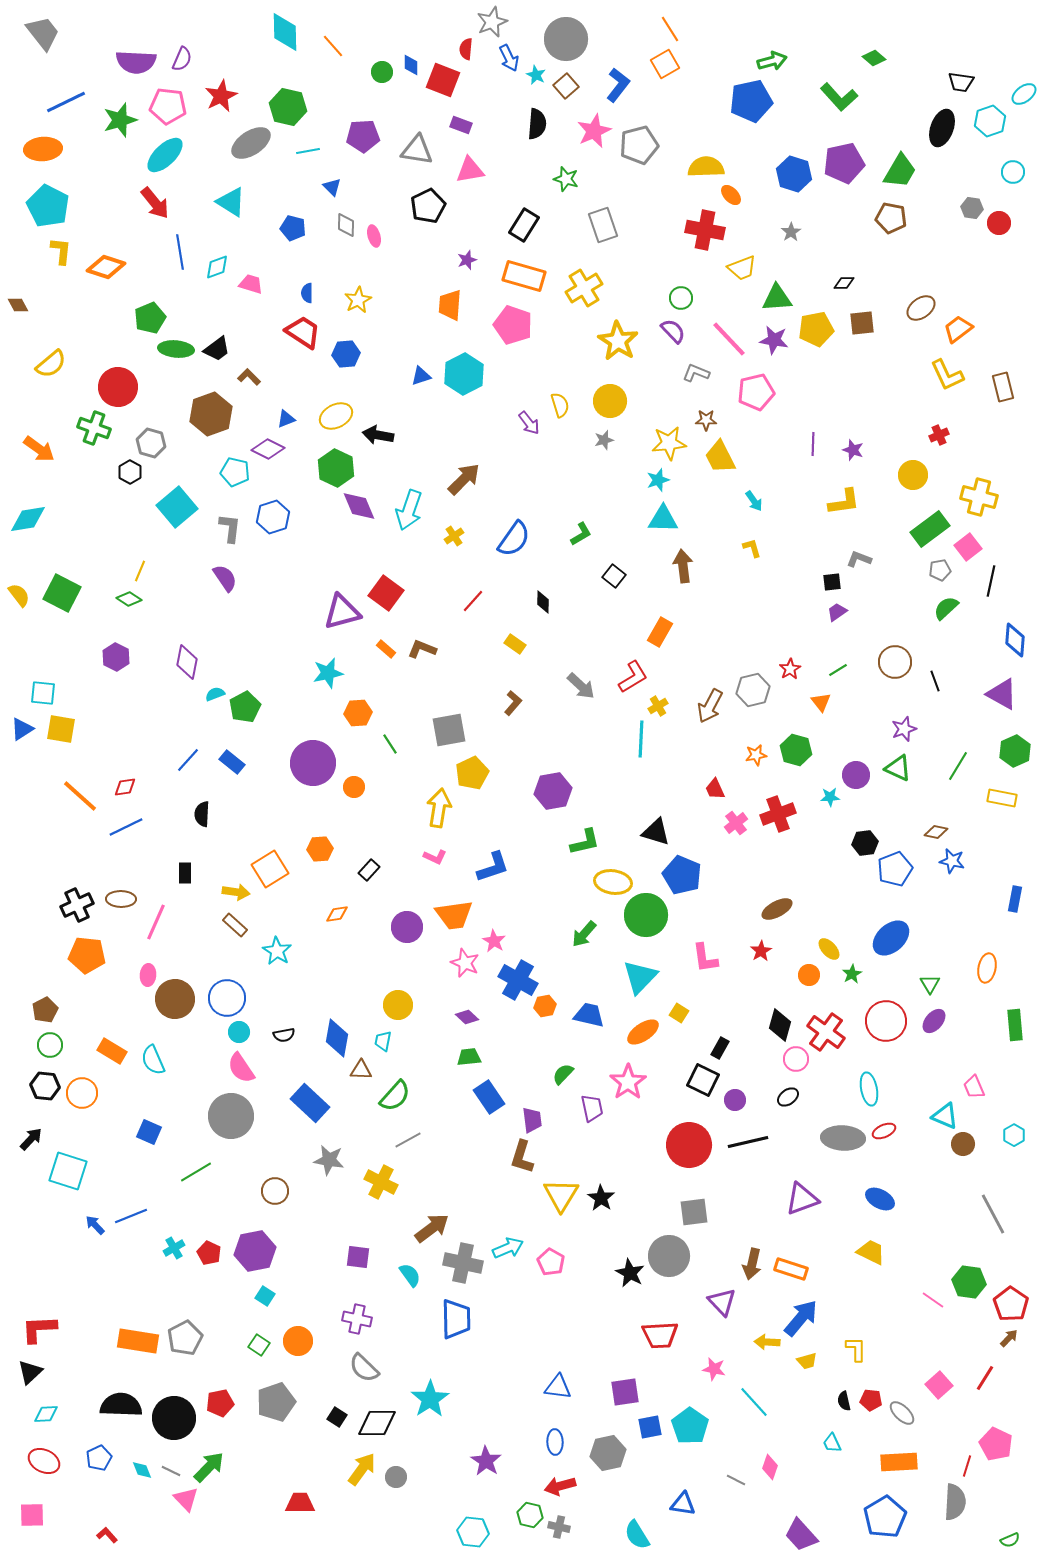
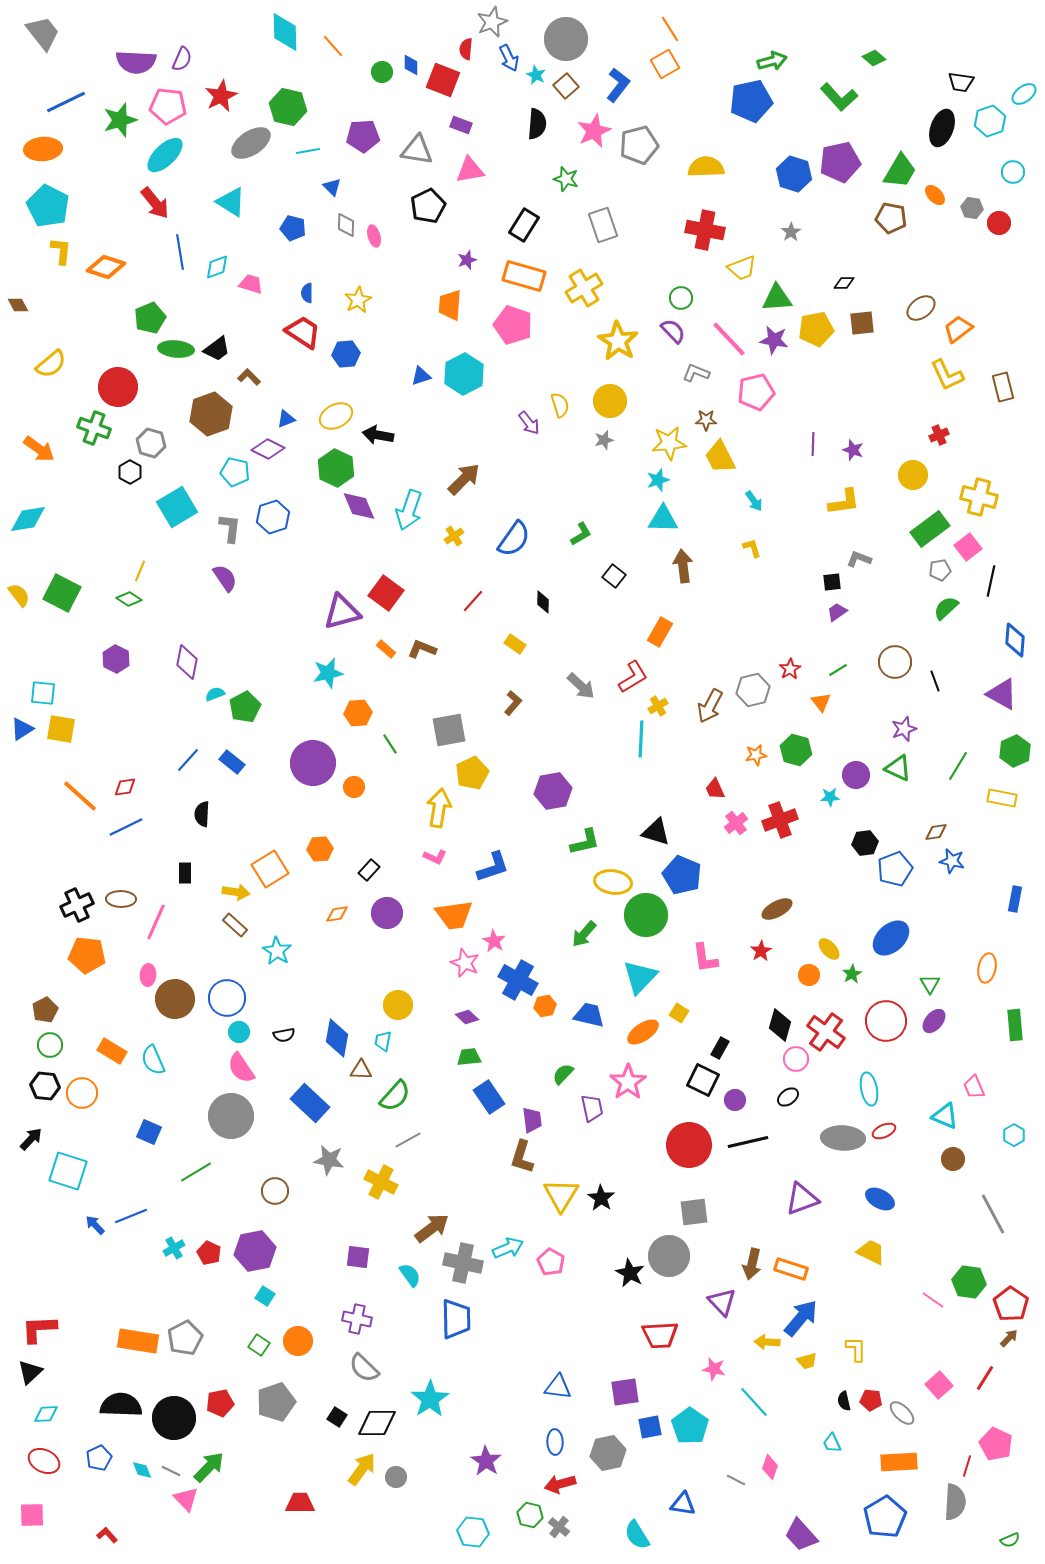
purple pentagon at (844, 163): moved 4 px left, 1 px up
orange ellipse at (731, 195): moved 204 px right
cyan square at (177, 507): rotated 9 degrees clockwise
purple hexagon at (116, 657): moved 2 px down
red cross at (778, 814): moved 2 px right, 6 px down
brown diamond at (936, 832): rotated 20 degrees counterclockwise
purple circle at (407, 927): moved 20 px left, 14 px up
brown circle at (963, 1144): moved 10 px left, 15 px down
red arrow at (560, 1486): moved 2 px up
gray cross at (559, 1527): rotated 25 degrees clockwise
